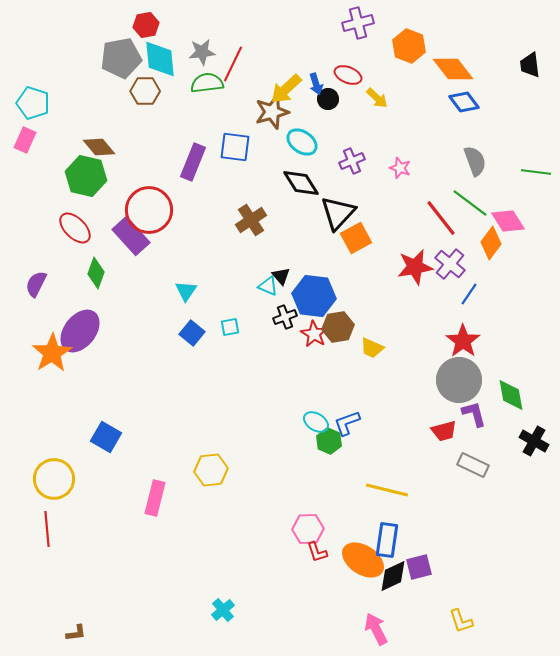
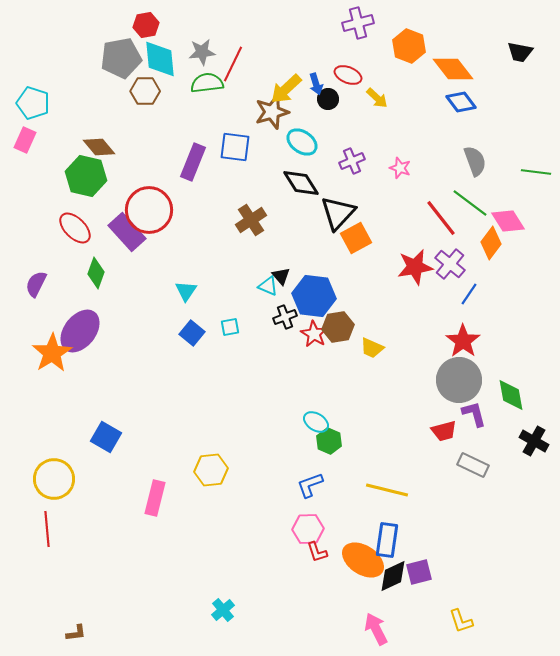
black trapezoid at (530, 65): moved 10 px left, 13 px up; rotated 72 degrees counterclockwise
blue diamond at (464, 102): moved 3 px left
purple rectangle at (131, 236): moved 4 px left, 4 px up
blue L-shape at (347, 423): moved 37 px left, 62 px down
purple square at (419, 567): moved 5 px down
